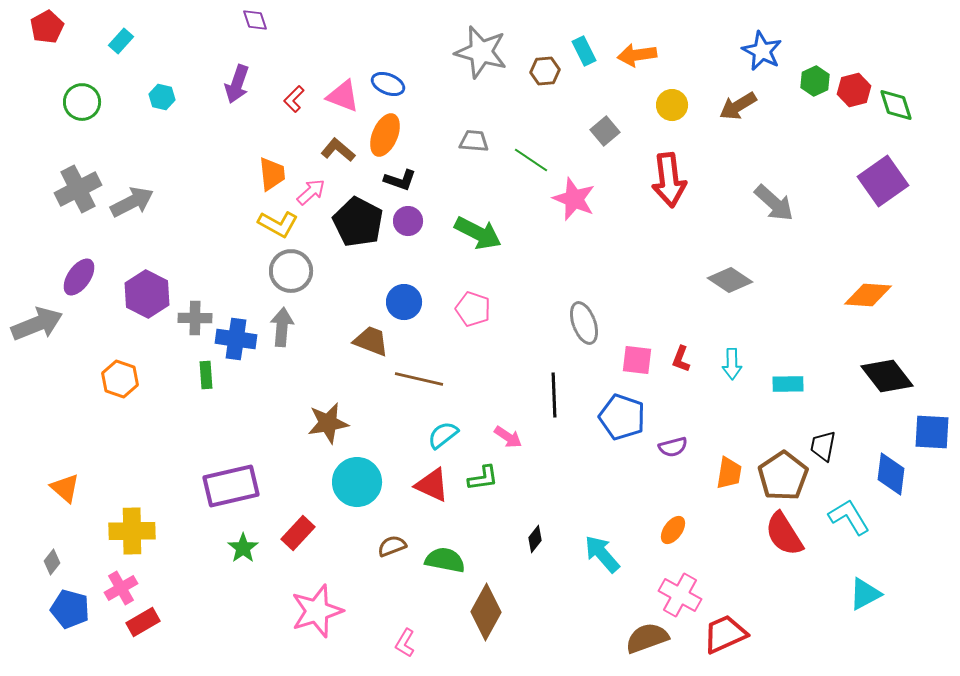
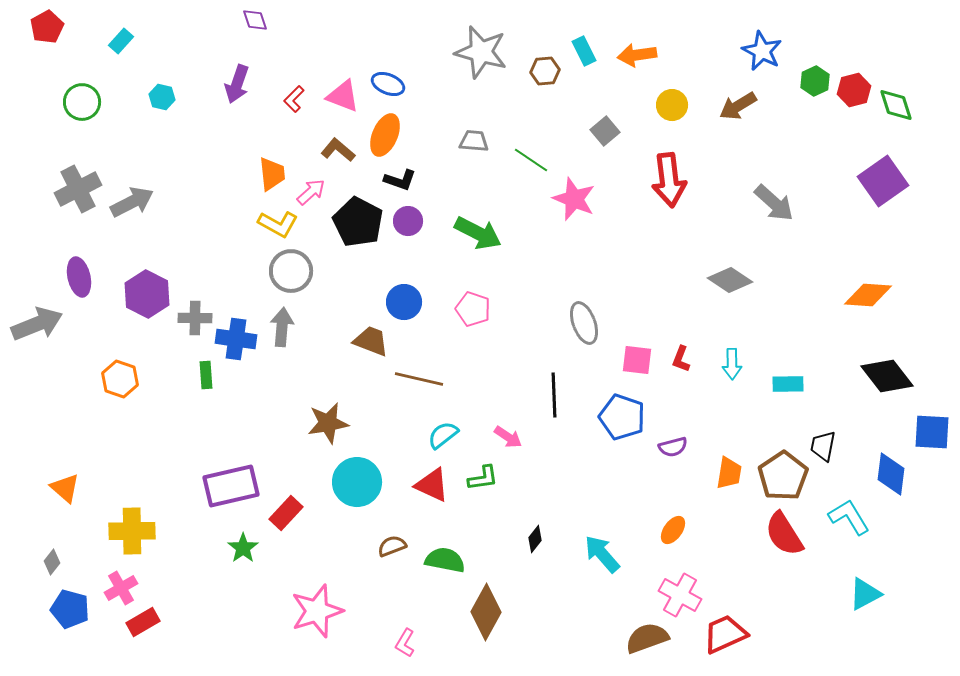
purple ellipse at (79, 277): rotated 48 degrees counterclockwise
red rectangle at (298, 533): moved 12 px left, 20 px up
